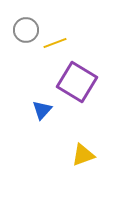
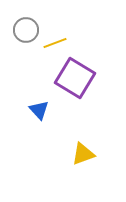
purple square: moved 2 px left, 4 px up
blue triangle: moved 3 px left; rotated 25 degrees counterclockwise
yellow triangle: moved 1 px up
